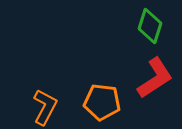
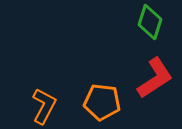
green diamond: moved 4 px up
orange L-shape: moved 1 px left, 1 px up
